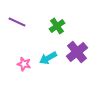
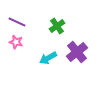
pink star: moved 8 px left, 22 px up
